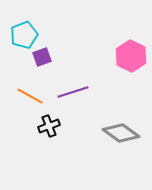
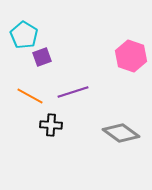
cyan pentagon: rotated 20 degrees counterclockwise
pink hexagon: rotated 8 degrees counterclockwise
black cross: moved 2 px right, 1 px up; rotated 25 degrees clockwise
